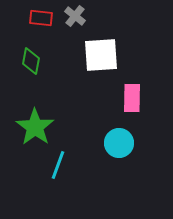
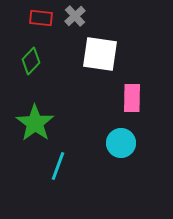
gray cross: rotated 10 degrees clockwise
white square: moved 1 px left, 1 px up; rotated 12 degrees clockwise
green diamond: rotated 32 degrees clockwise
green star: moved 4 px up
cyan circle: moved 2 px right
cyan line: moved 1 px down
